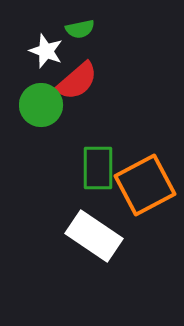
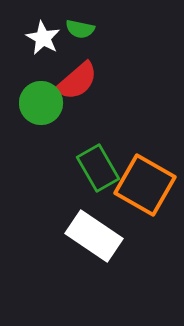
green semicircle: rotated 24 degrees clockwise
white star: moved 3 px left, 13 px up; rotated 8 degrees clockwise
green circle: moved 2 px up
green rectangle: rotated 30 degrees counterclockwise
orange square: rotated 32 degrees counterclockwise
